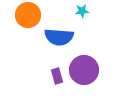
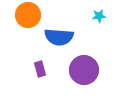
cyan star: moved 17 px right, 5 px down
purple rectangle: moved 17 px left, 7 px up
